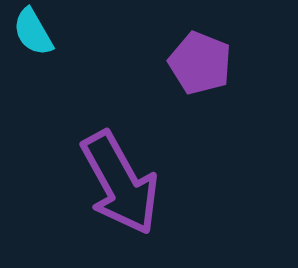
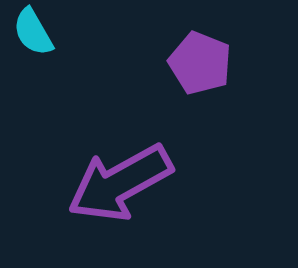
purple arrow: rotated 90 degrees clockwise
